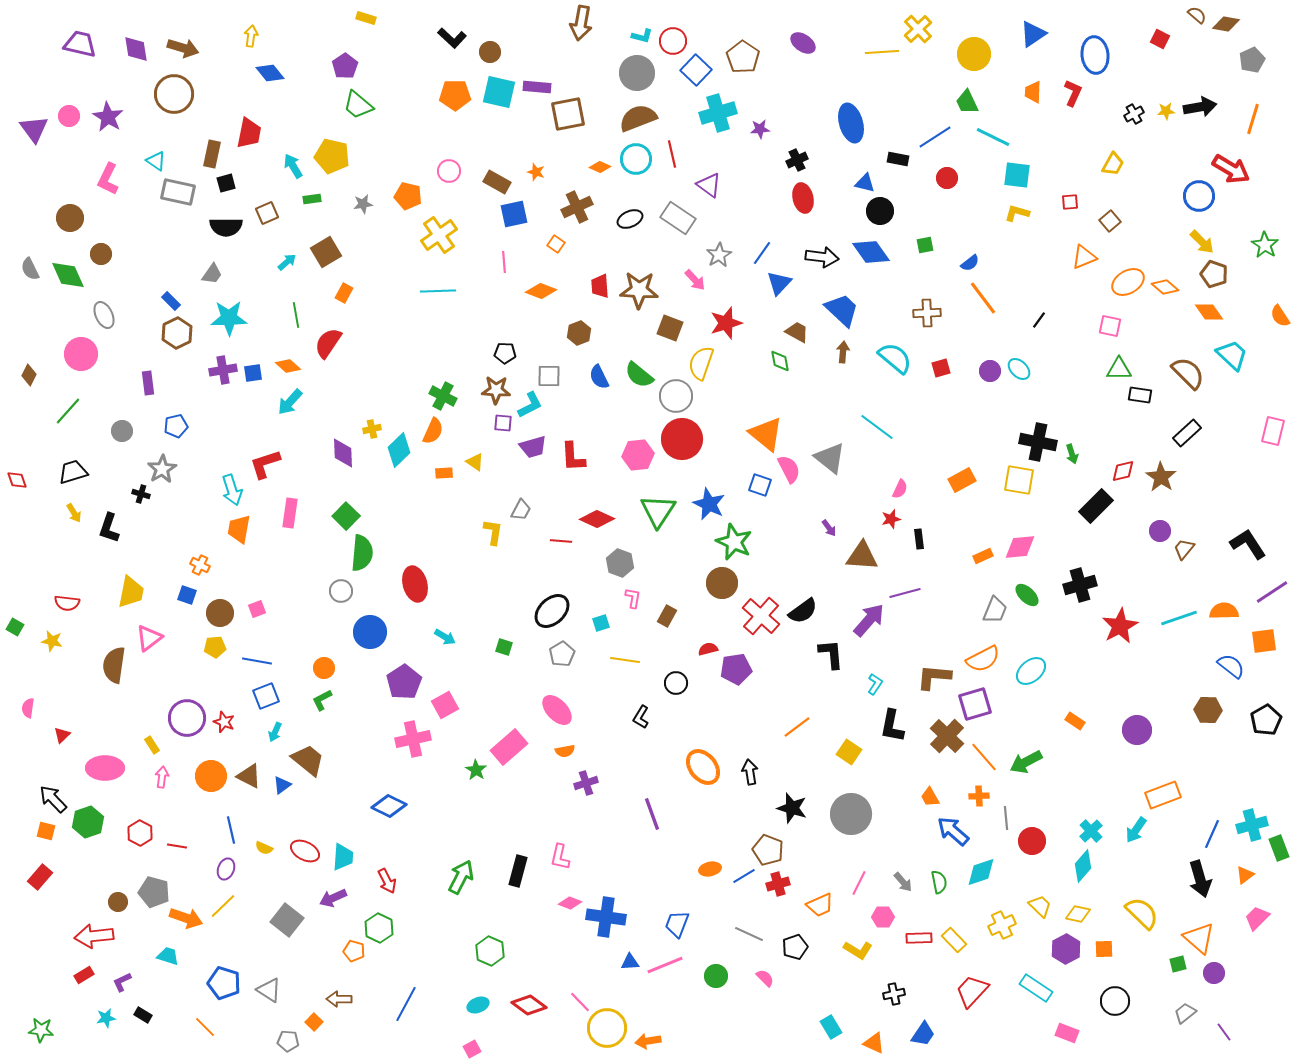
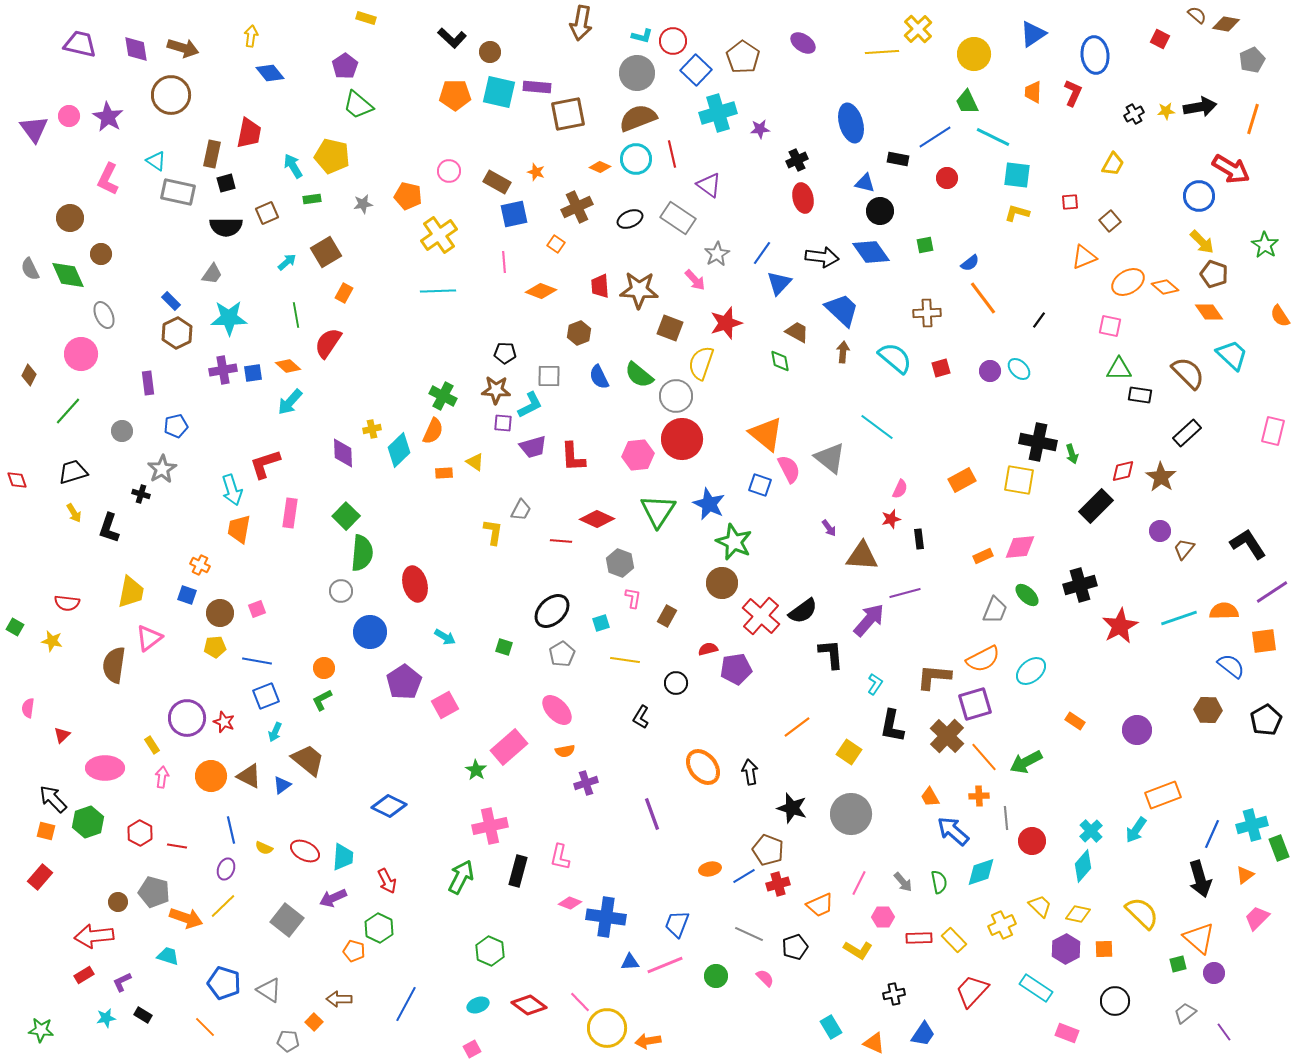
brown circle at (174, 94): moved 3 px left, 1 px down
gray star at (719, 255): moved 2 px left, 1 px up
pink cross at (413, 739): moved 77 px right, 87 px down
